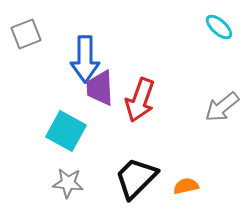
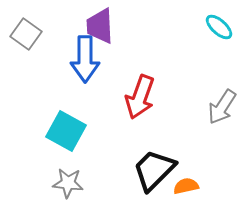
gray square: rotated 32 degrees counterclockwise
purple trapezoid: moved 62 px up
red arrow: moved 3 px up
gray arrow: rotated 18 degrees counterclockwise
black trapezoid: moved 18 px right, 8 px up
